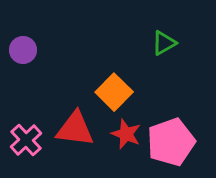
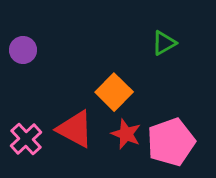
red triangle: rotated 21 degrees clockwise
pink cross: moved 1 px up
